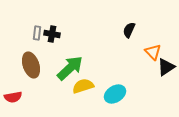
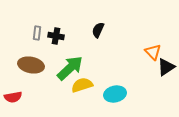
black semicircle: moved 31 px left
black cross: moved 4 px right, 2 px down
brown ellipse: rotated 60 degrees counterclockwise
yellow semicircle: moved 1 px left, 1 px up
cyan ellipse: rotated 20 degrees clockwise
